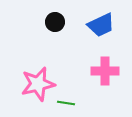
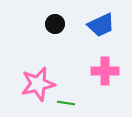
black circle: moved 2 px down
